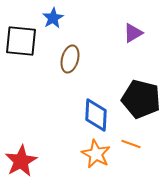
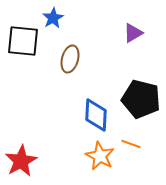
black square: moved 2 px right
orange star: moved 4 px right, 2 px down
